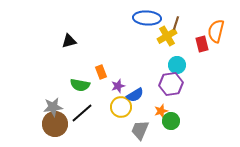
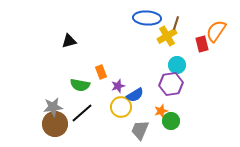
orange semicircle: rotated 20 degrees clockwise
